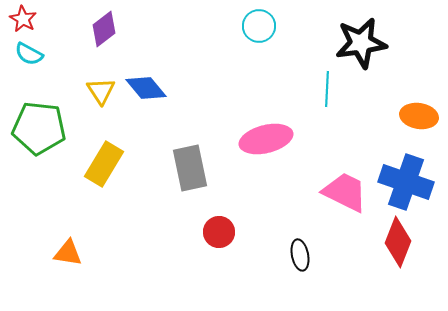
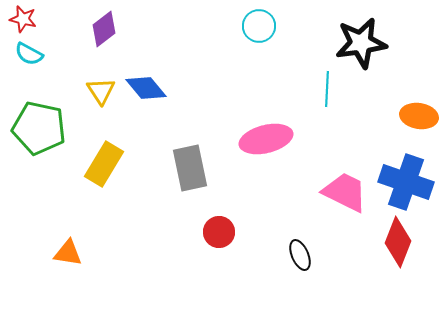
red star: rotated 16 degrees counterclockwise
green pentagon: rotated 6 degrees clockwise
black ellipse: rotated 12 degrees counterclockwise
